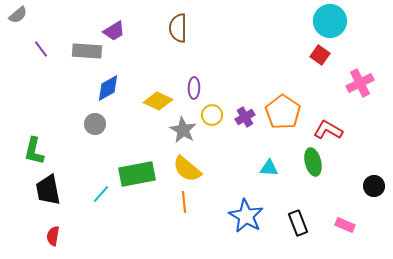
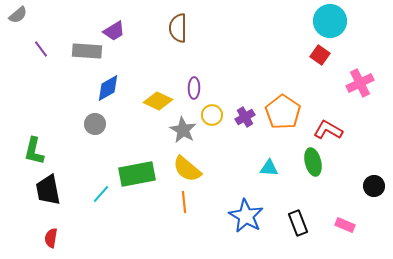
red semicircle: moved 2 px left, 2 px down
